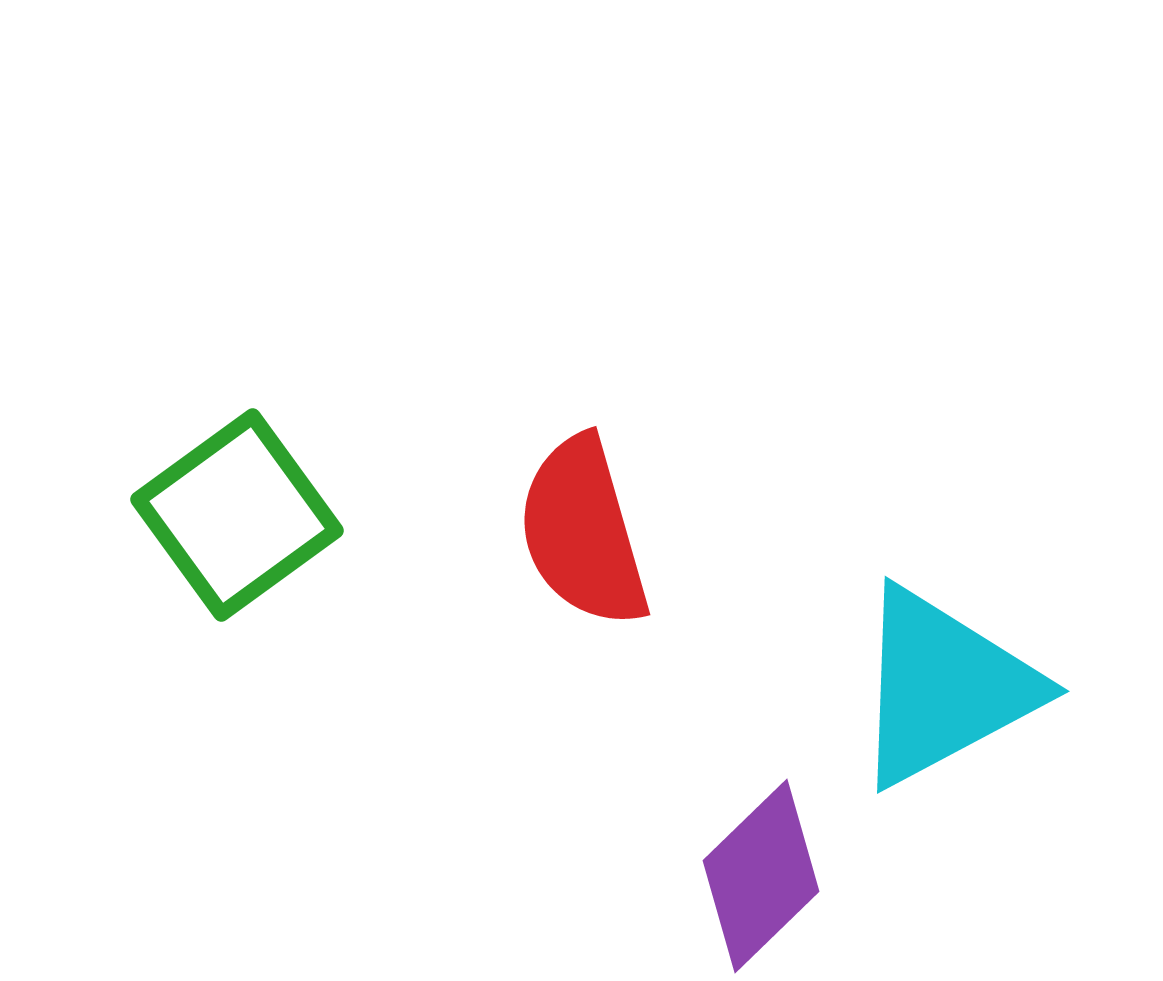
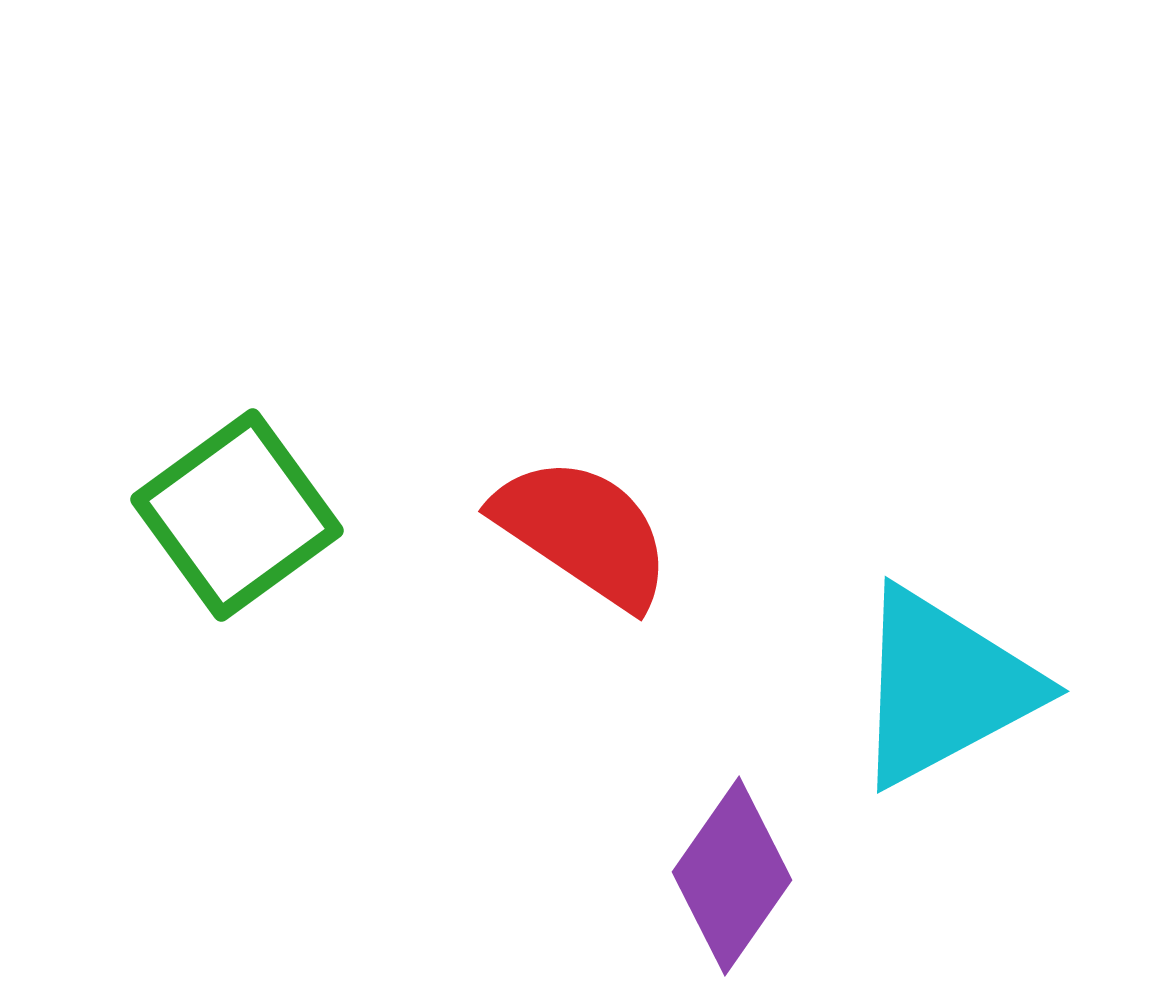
red semicircle: rotated 140 degrees clockwise
purple diamond: moved 29 px left; rotated 11 degrees counterclockwise
